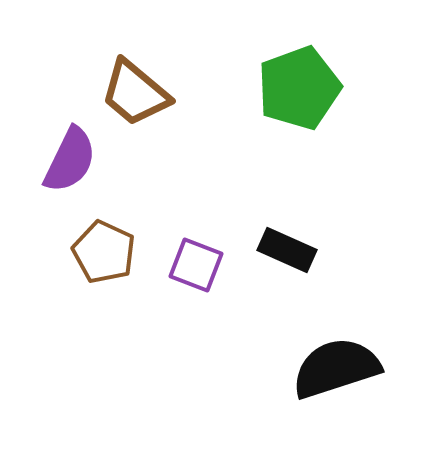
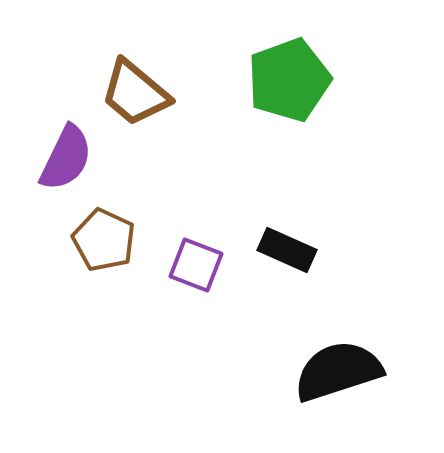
green pentagon: moved 10 px left, 8 px up
purple semicircle: moved 4 px left, 2 px up
brown pentagon: moved 12 px up
black semicircle: moved 2 px right, 3 px down
